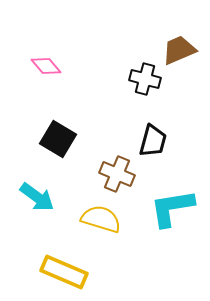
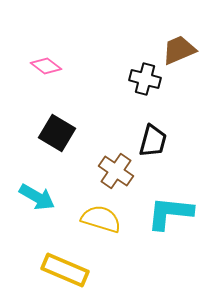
pink diamond: rotated 12 degrees counterclockwise
black square: moved 1 px left, 6 px up
brown cross: moved 1 px left, 3 px up; rotated 12 degrees clockwise
cyan arrow: rotated 6 degrees counterclockwise
cyan L-shape: moved 2 px left, 5 px down; rotated 15 degrees clockwise
yellow rectangle: moved 1 px right, 2 px up
